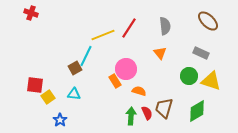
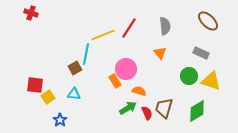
cyan line: moved 2 px up; rotated 15 degrees counterclockwise
green arrow: moved 3 px left, 8 px up; rotated 54 degrees clockwise
